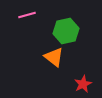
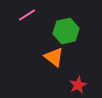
pink line: rotated 18 degrees counterclockwise
red star: moved 5 px left, 1 px down
